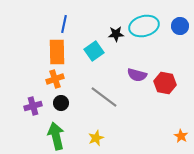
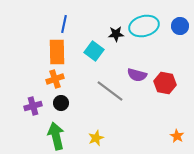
cyan square: rotated 18 degrees counterclockwise
gray line: moved 6 px right, 6 px up
orange star: moved 4 px left
